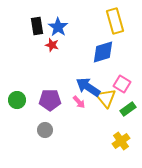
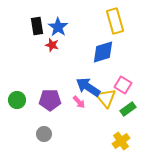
pink square: moved 1 px right, 1 px down
gray circle: moved 1 px left, 4 px down
